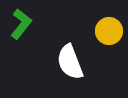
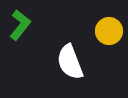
green L-shape: moved 1 px left, 1 px down
